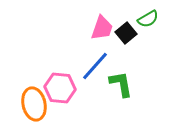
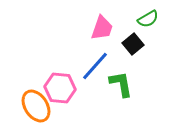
black square: moved 7 px right, 11 px down
orange ellipse: moved 2 px right, 2 px down; rotated 20 degrees counterclockwise
